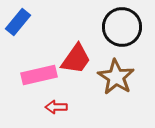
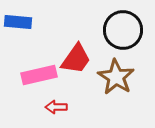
blue rectangle: rotated 56 degrees clockwise
black circle: moved 1 px right, 3 px down
